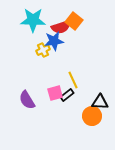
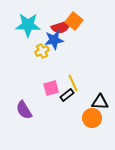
cyan star: moved 5 px left, 5 px down
blue star: moved 1 px up
yellow cross: moved 1 px left, 1 px down
yellow line: moved 3 px down
pink square: moved 4 px left, 5 px up
purple semicircle: moved 3 px left, 10 px down
orange circle: moved 2 px down
